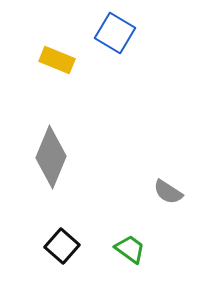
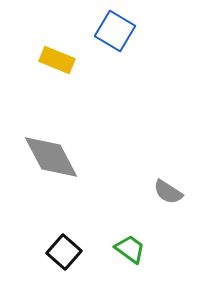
blue square: moved 2 px up
gray diamond: rotated 50 degrees counterclockwise
black square: moved 2 px right, 6 px down
